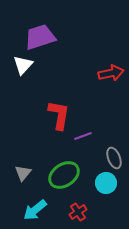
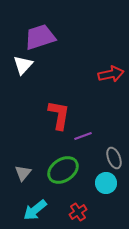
red arrow: moved 1 px down
green ellipse: moved 1 px left, 5 px up
